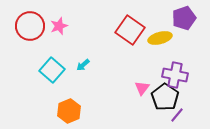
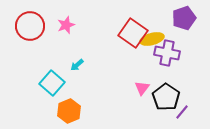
pink star: moved 7 px right, 1 px up
red square: moved 3 px right, 3 px down
yellow ellipse: moved 8 px left, 1 px down
cyan arrow: moved 6 px left
cyan square: moved 13 px down
purple cross: moved 8 px left, 22 px up
black pentagon: moved 1 px right
purple line: moved 5 px right, 3 px up
